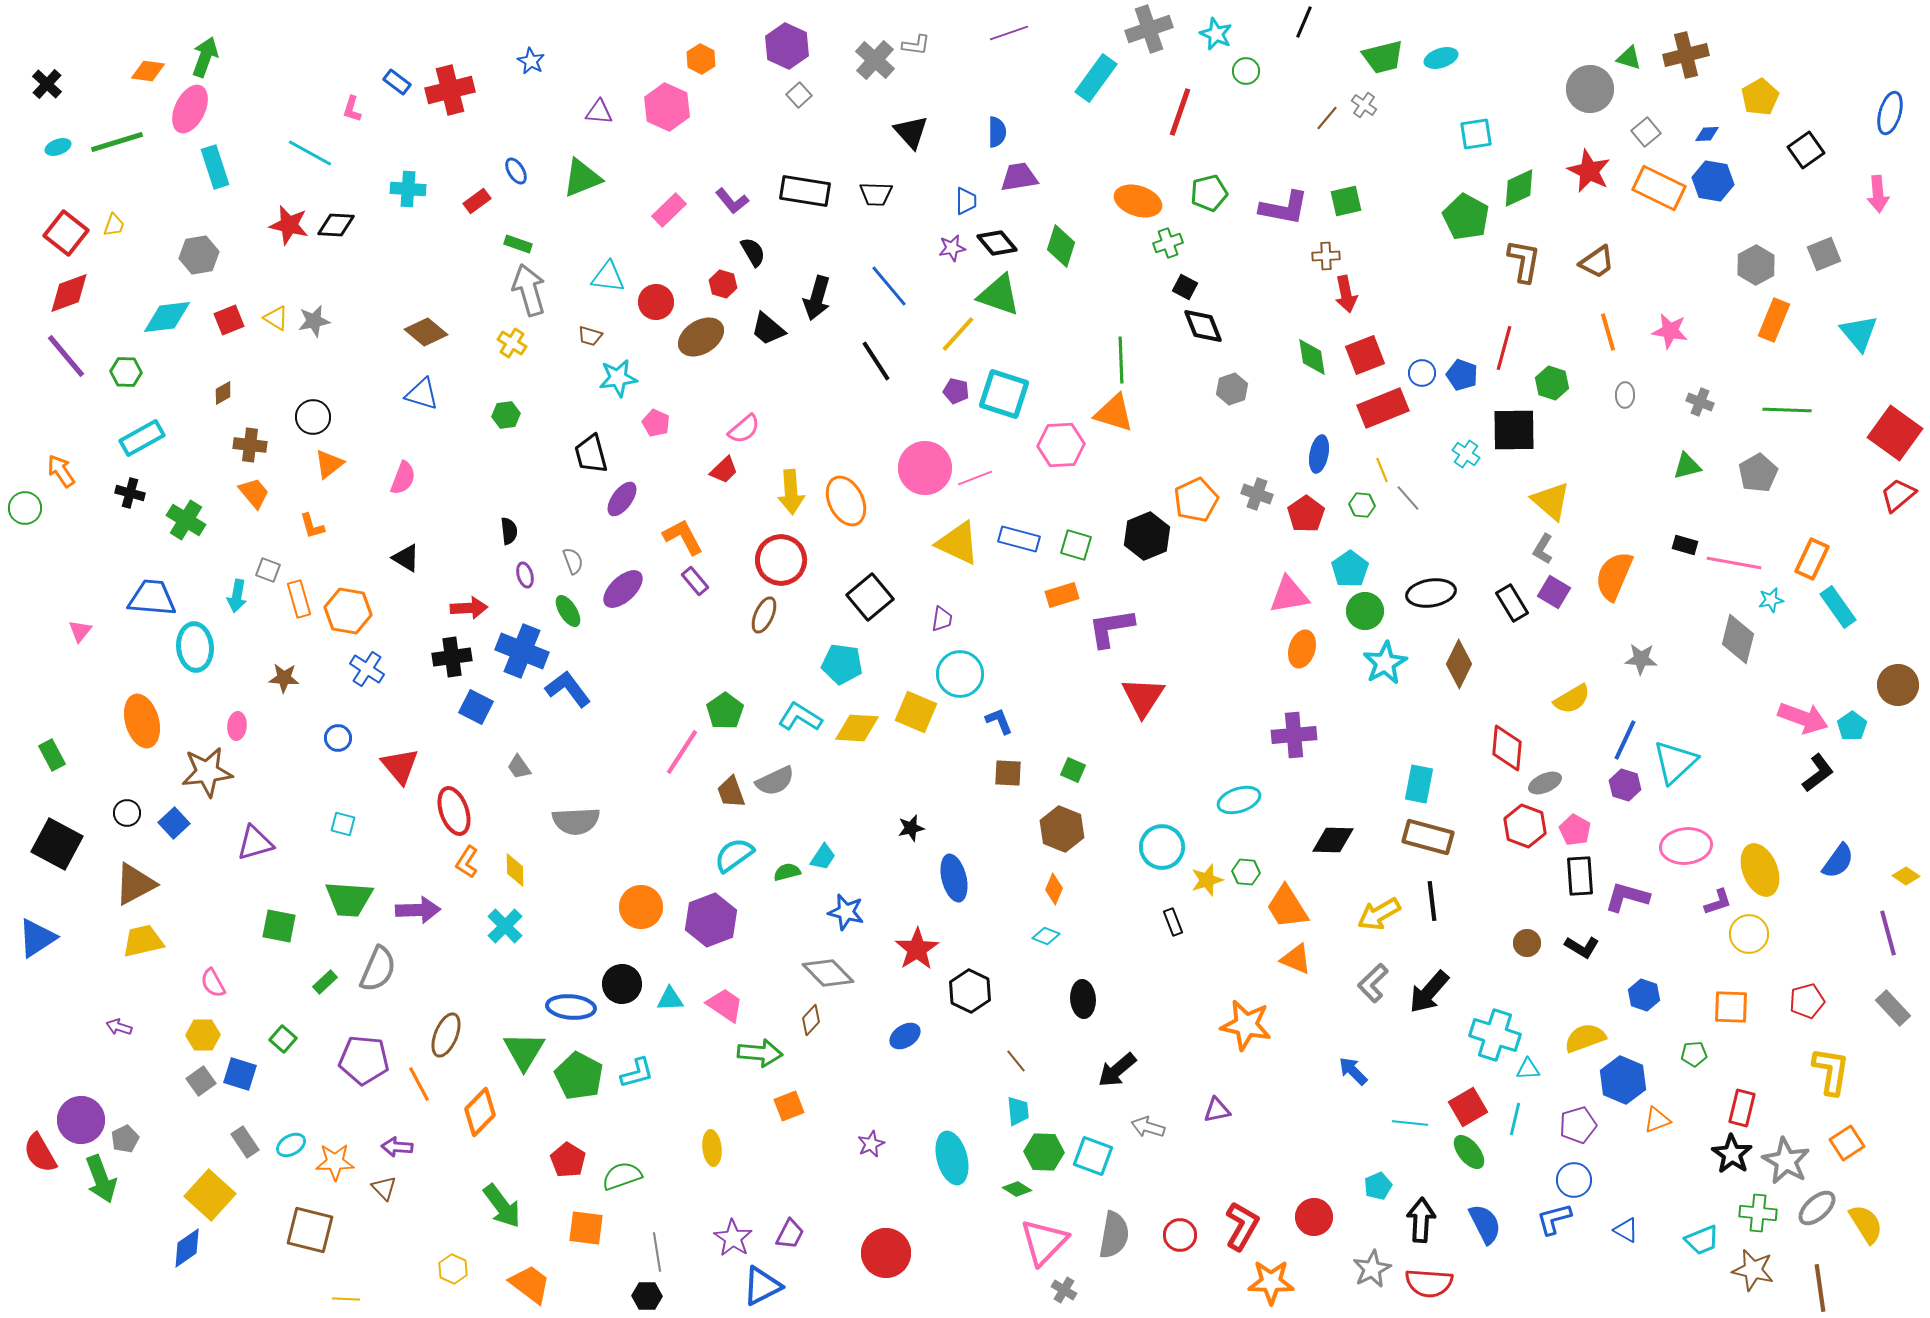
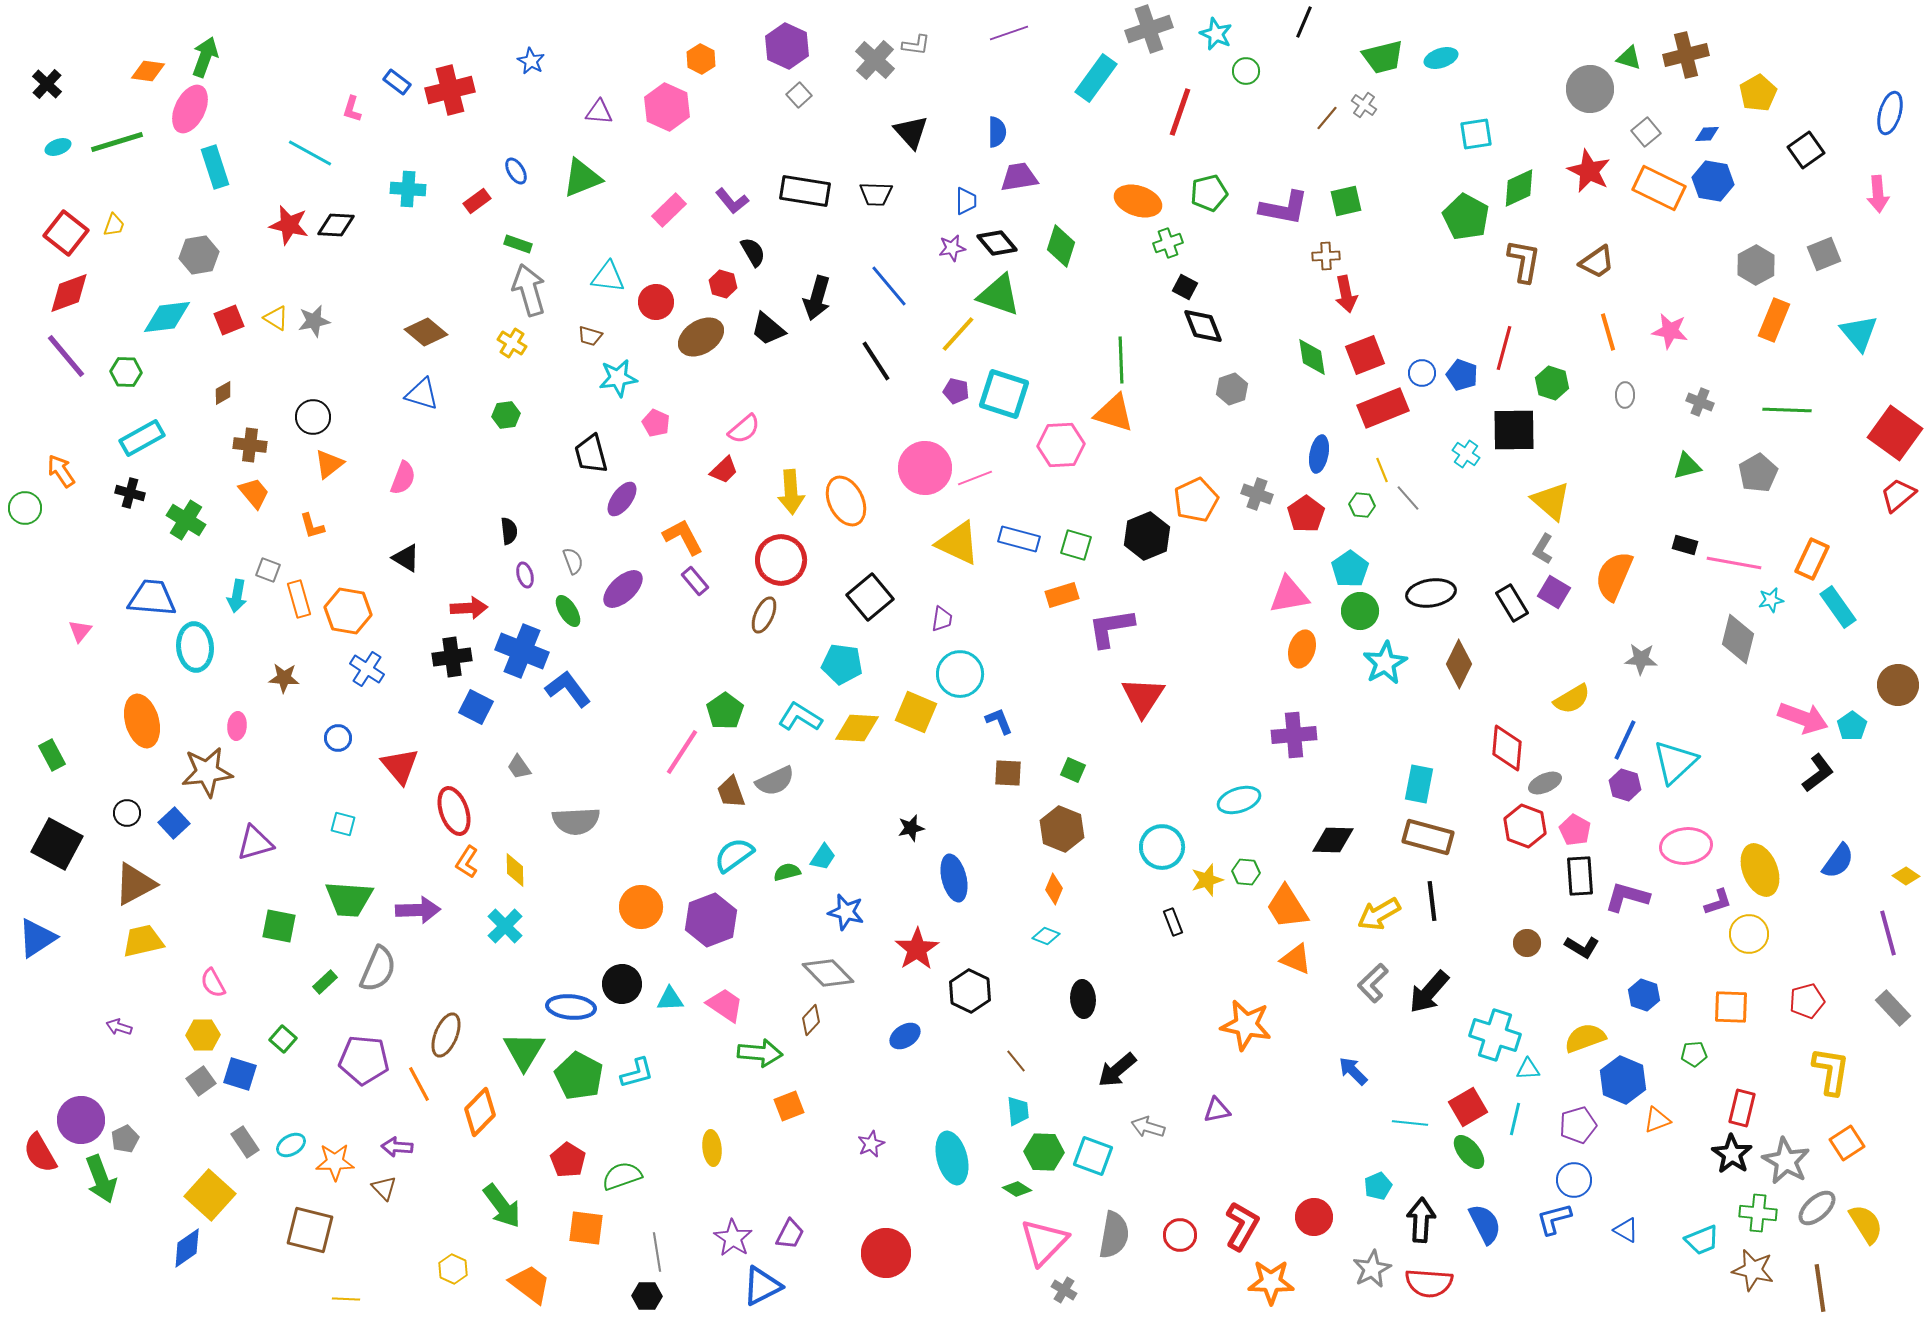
yellow pentagon at (1760, 97): moved 2 px left, 4 px up
green circle at (1365, 611): moved 5 px left
